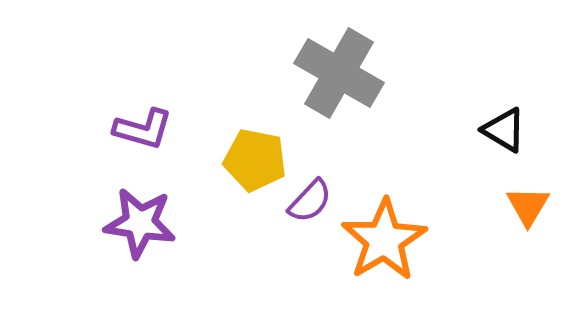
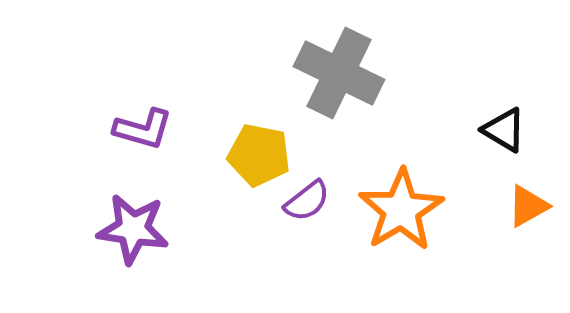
gray cross: rotated 4 degrees counterclockwise
yellow pentagon: moved 4 px right, 5 px up
purple semicircle: moved 3 px left; rotated 9 degrees clockwise
orange triangle: rotated 30 degrees clockwise
purple star: moved 7 px left, 6 px down
orange star: moved 17 px right, 30 px up
